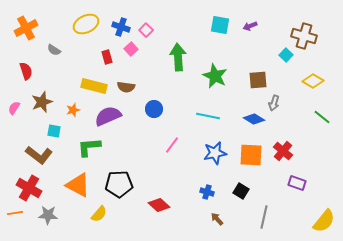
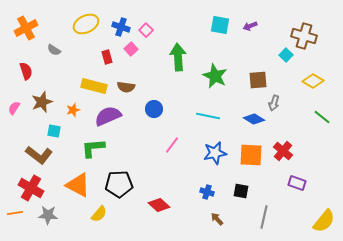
green L-shape at (89, 147): moved 4 px right, 1 px down
red cross at (29, 188): moved 2 px right
black square at (241, 191): rotated 21 degrees counterclockwise
